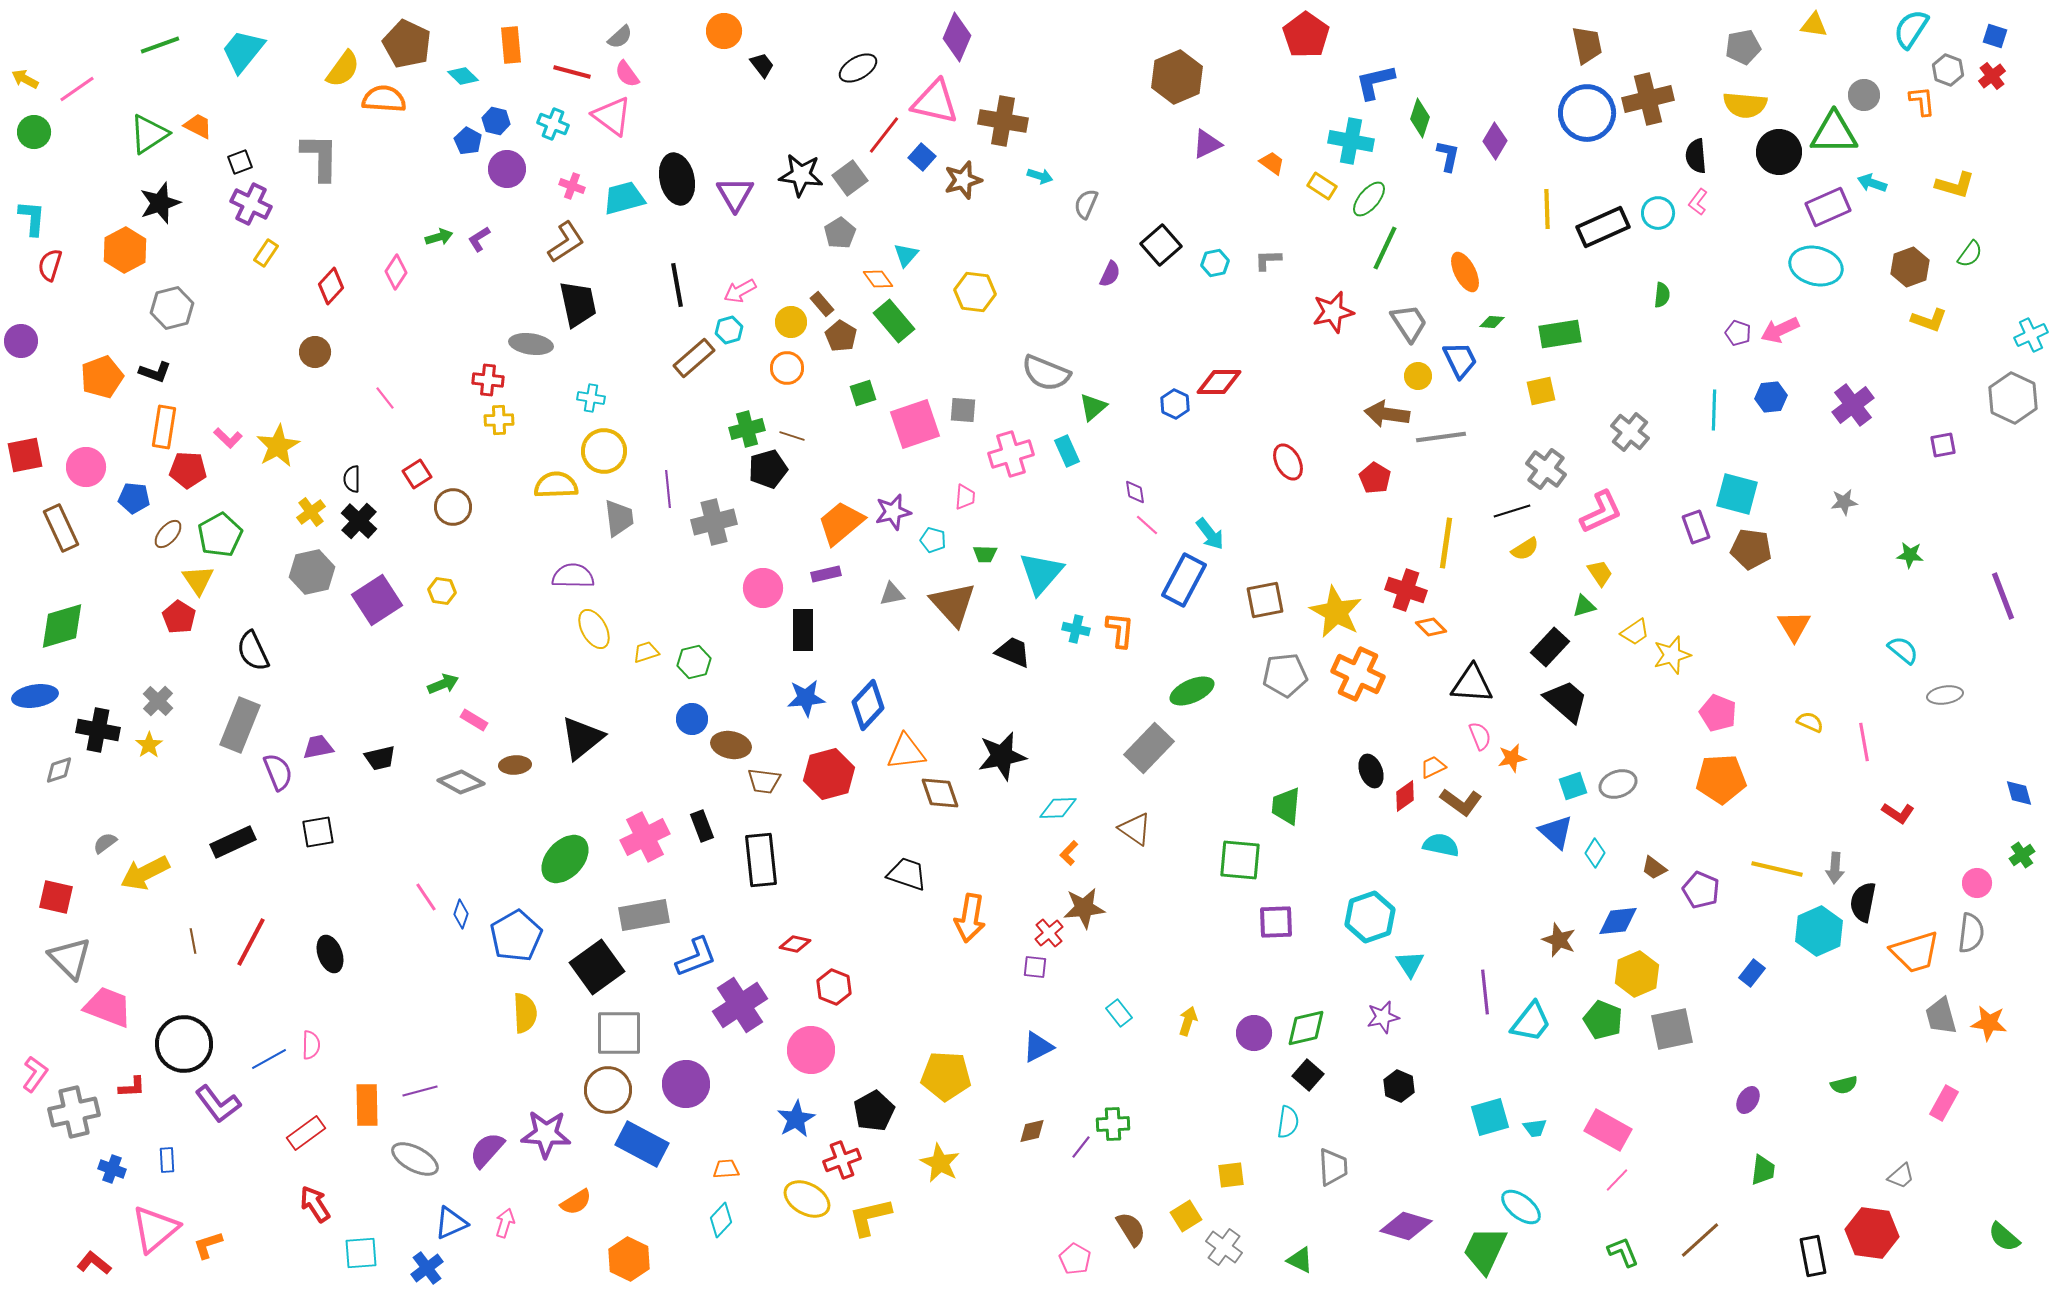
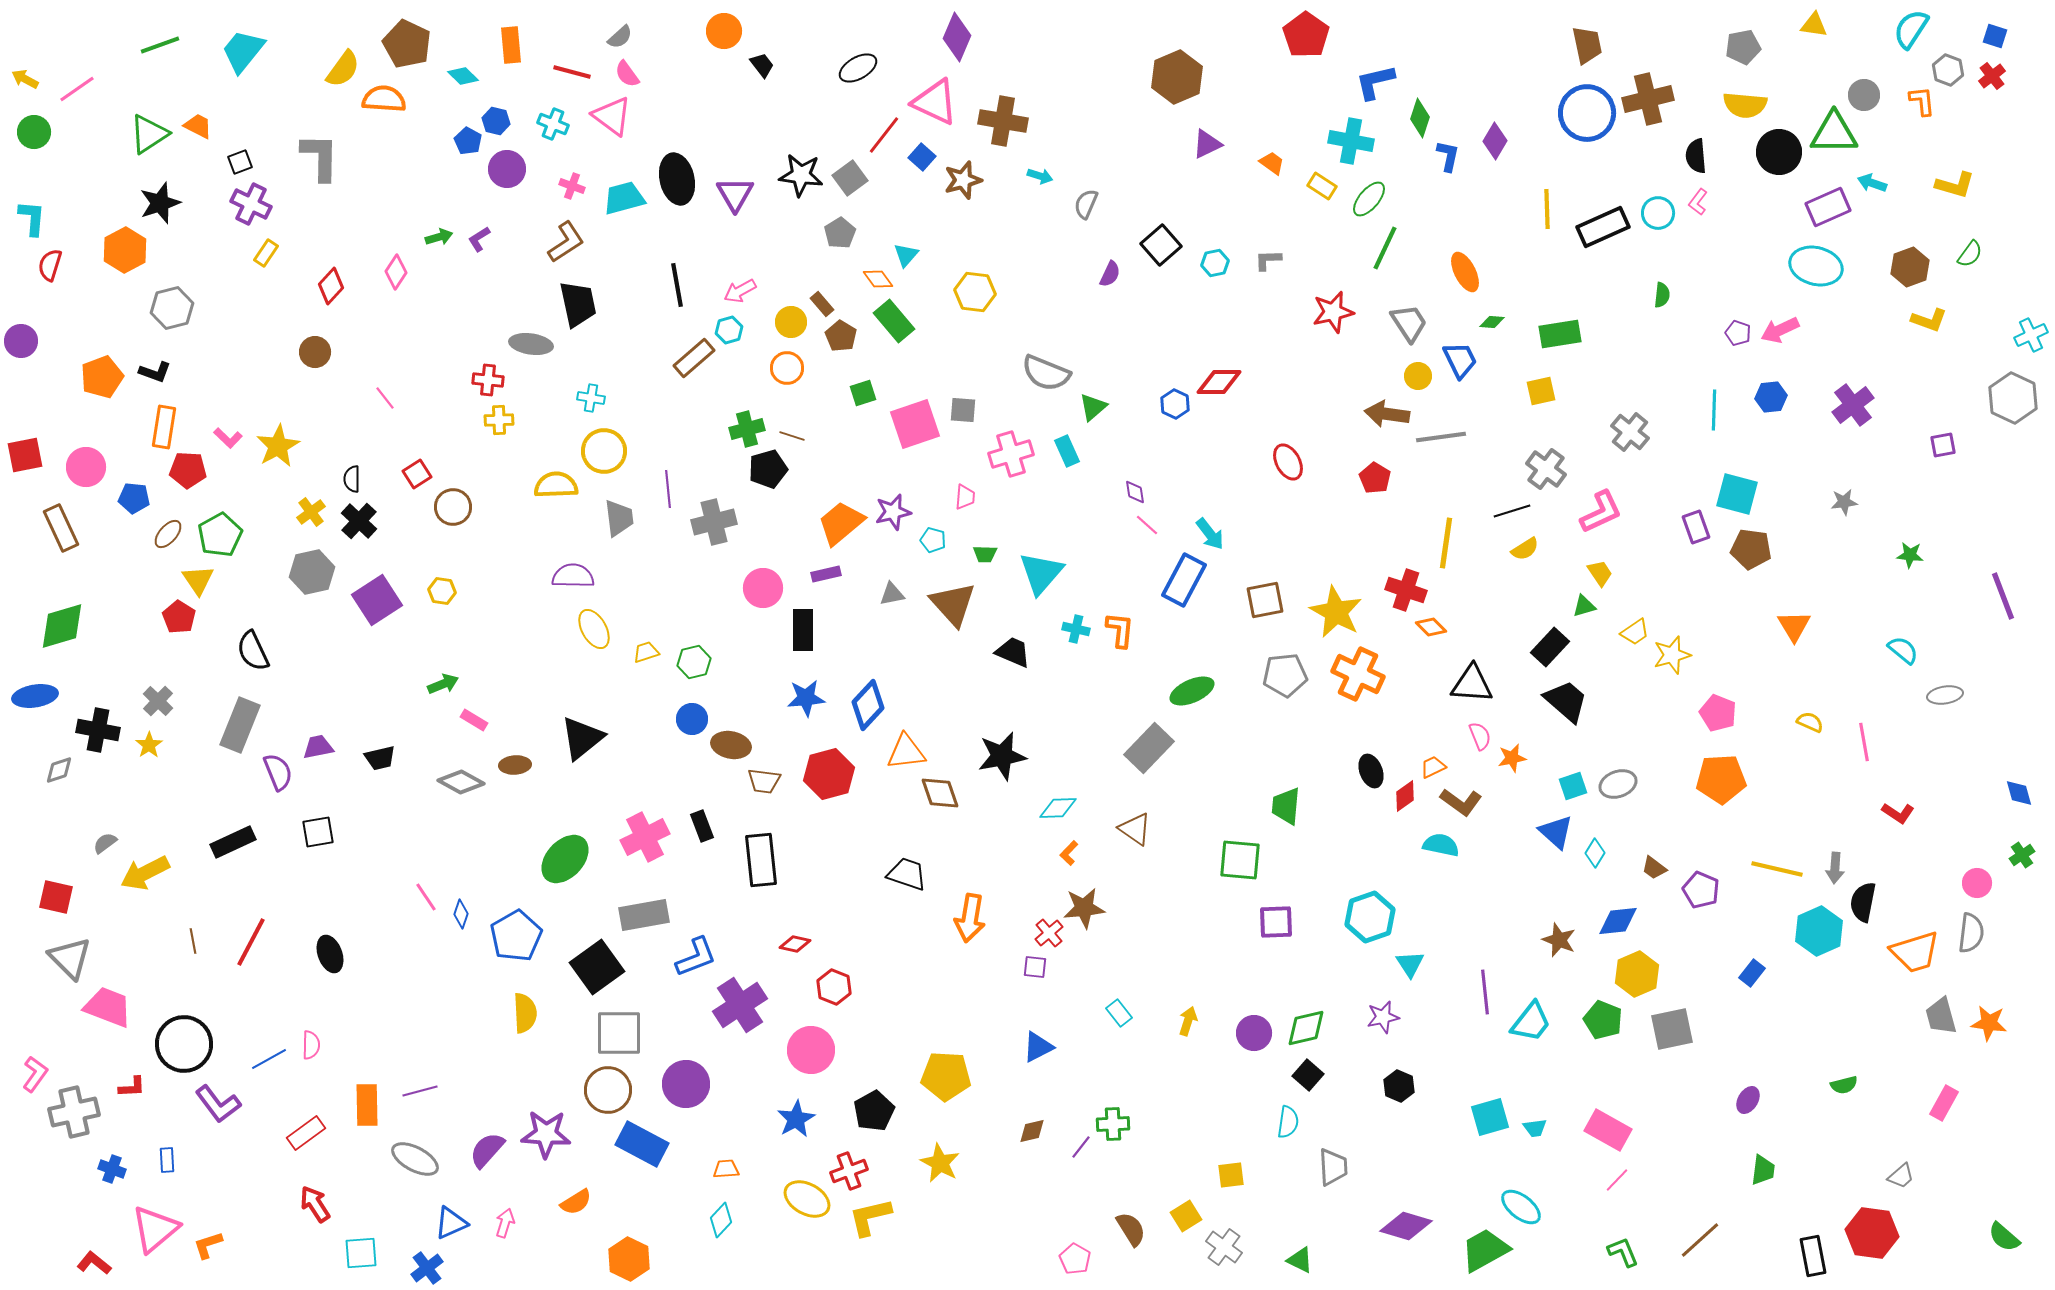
pink triangle at (935, 102): rotated 12 degrees clockwise
red cross at (842, 1160): moved 7 px right, 11 px down
green trapezoid at (1485, 1250): rotated 36 degrees clockwise
